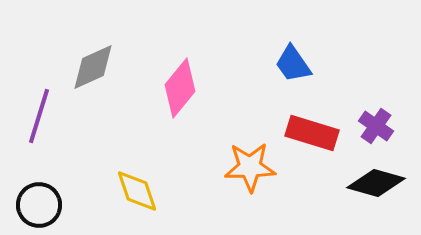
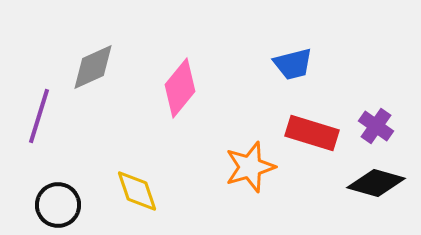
blue trapezoid: rotated 69 degrees counterclockwise
orange star: rotated 15 degrees counterclockwise
black circle: moved 19 px right
